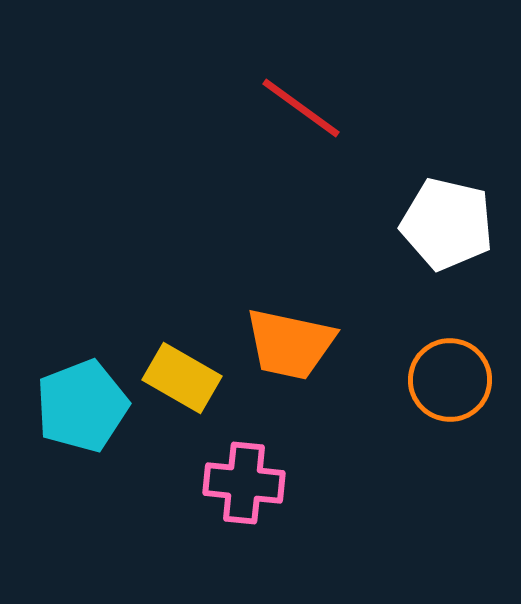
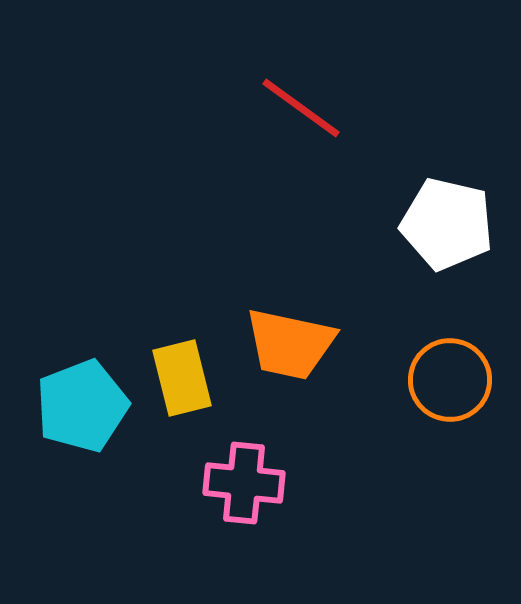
yellow rectangle: rotated 46 degrees clockwise
